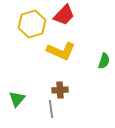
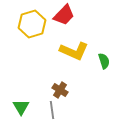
yellow L-shape: moved 13 px right
green semicircle: rotated 35 degrees counterclockwise
brown cross: rotated 35 degrees clockwise
green triangle: moved 4 px right, 8 px down; rotated 12 degrees counterclockwise
gray line: moved 1 px right, 1 px down
